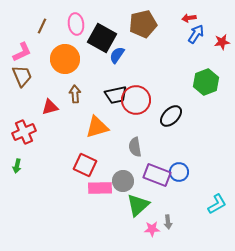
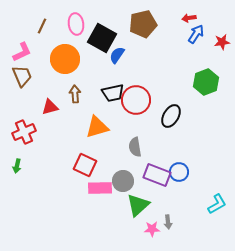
black trapezoid: moved 3 px left, 2 px up
black ellipse: rotated 15 degrees counterclockwise
